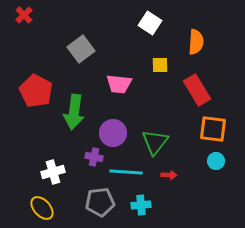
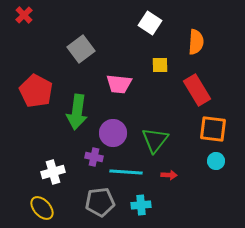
green arrow: moved 3 px right
green triangle: moved 2 px up
